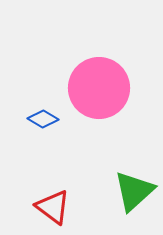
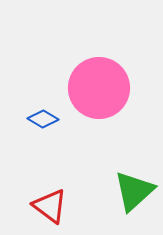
red triangle: moved 3 px left, 1 px up
